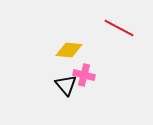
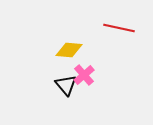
red line: rotated 16 degrees counterclockwise
pink cross: rotated 35 degrees clockwise
